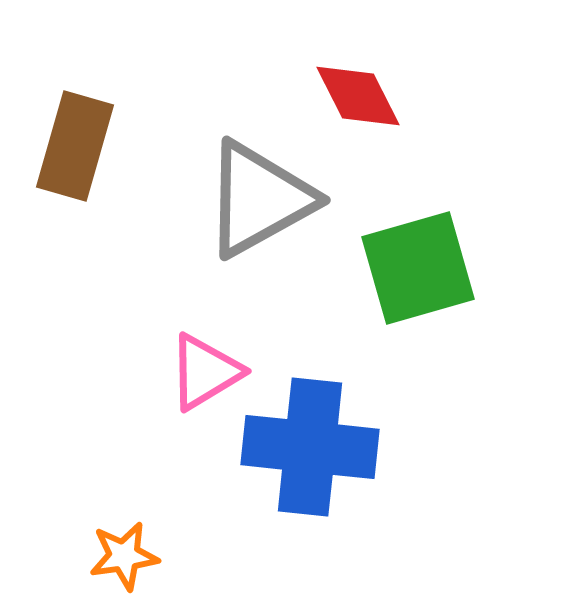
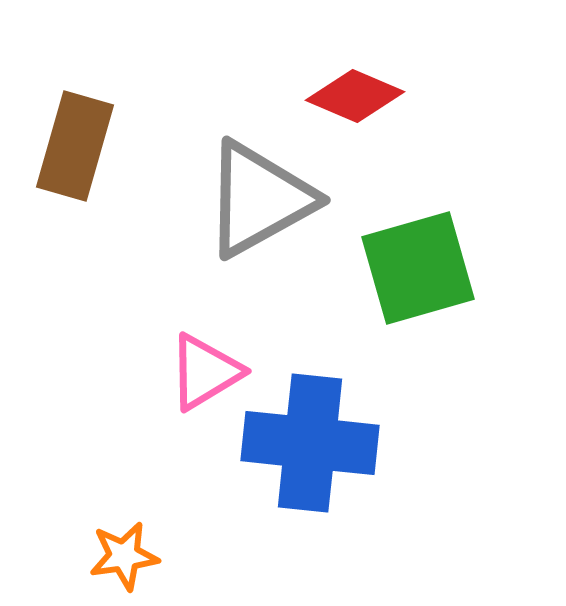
red diamond: moved 3 px left; rotated 40 degrees counterclockwise
blue cross: moved 4 px up
